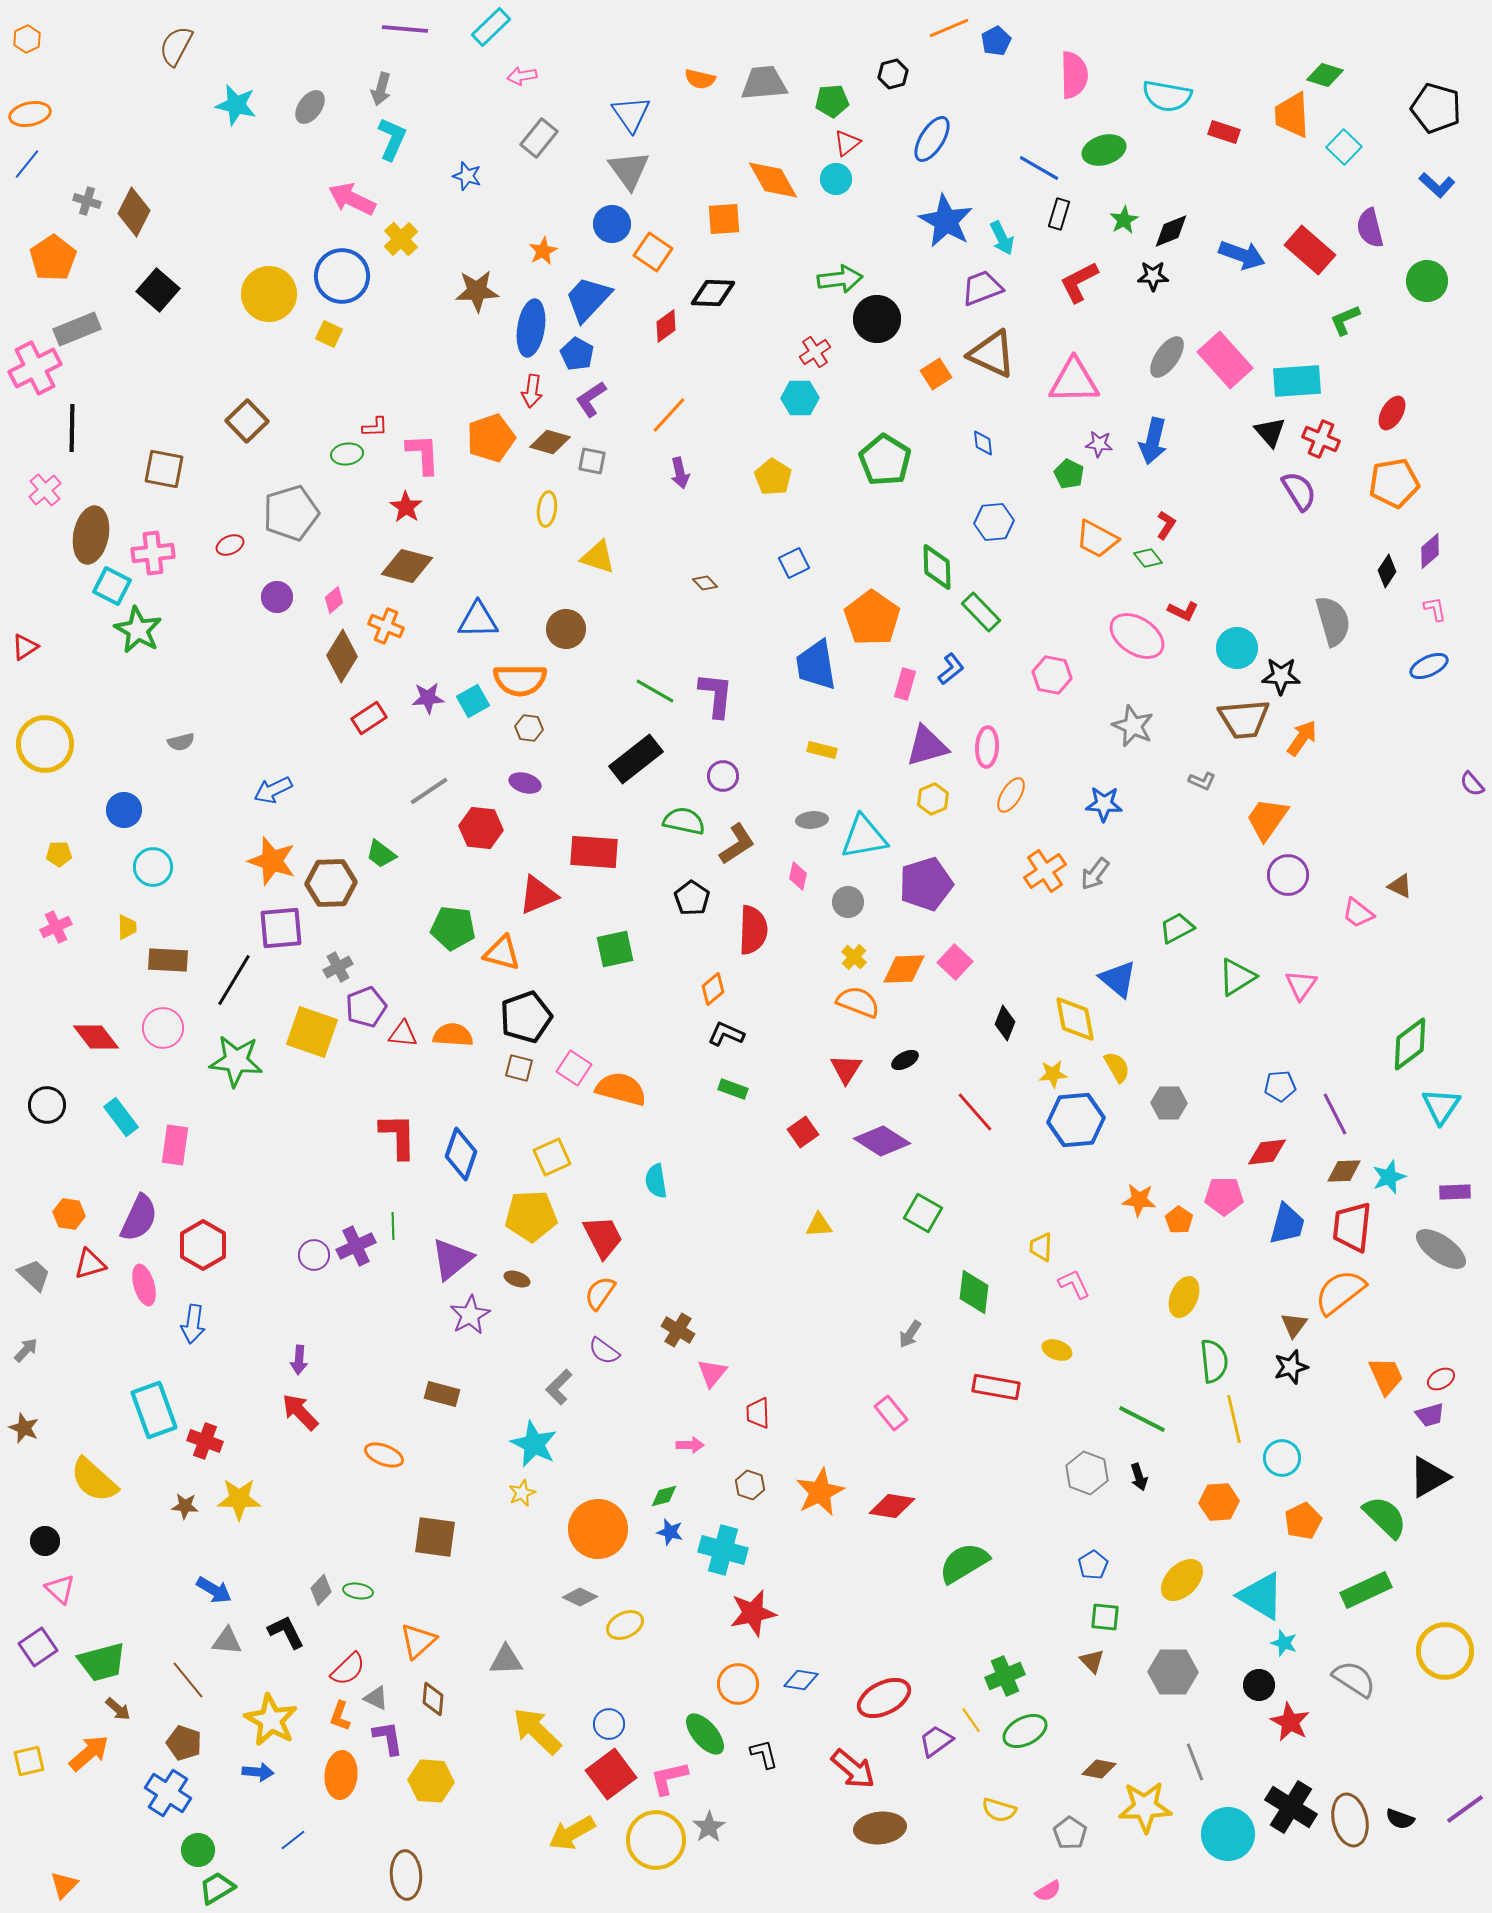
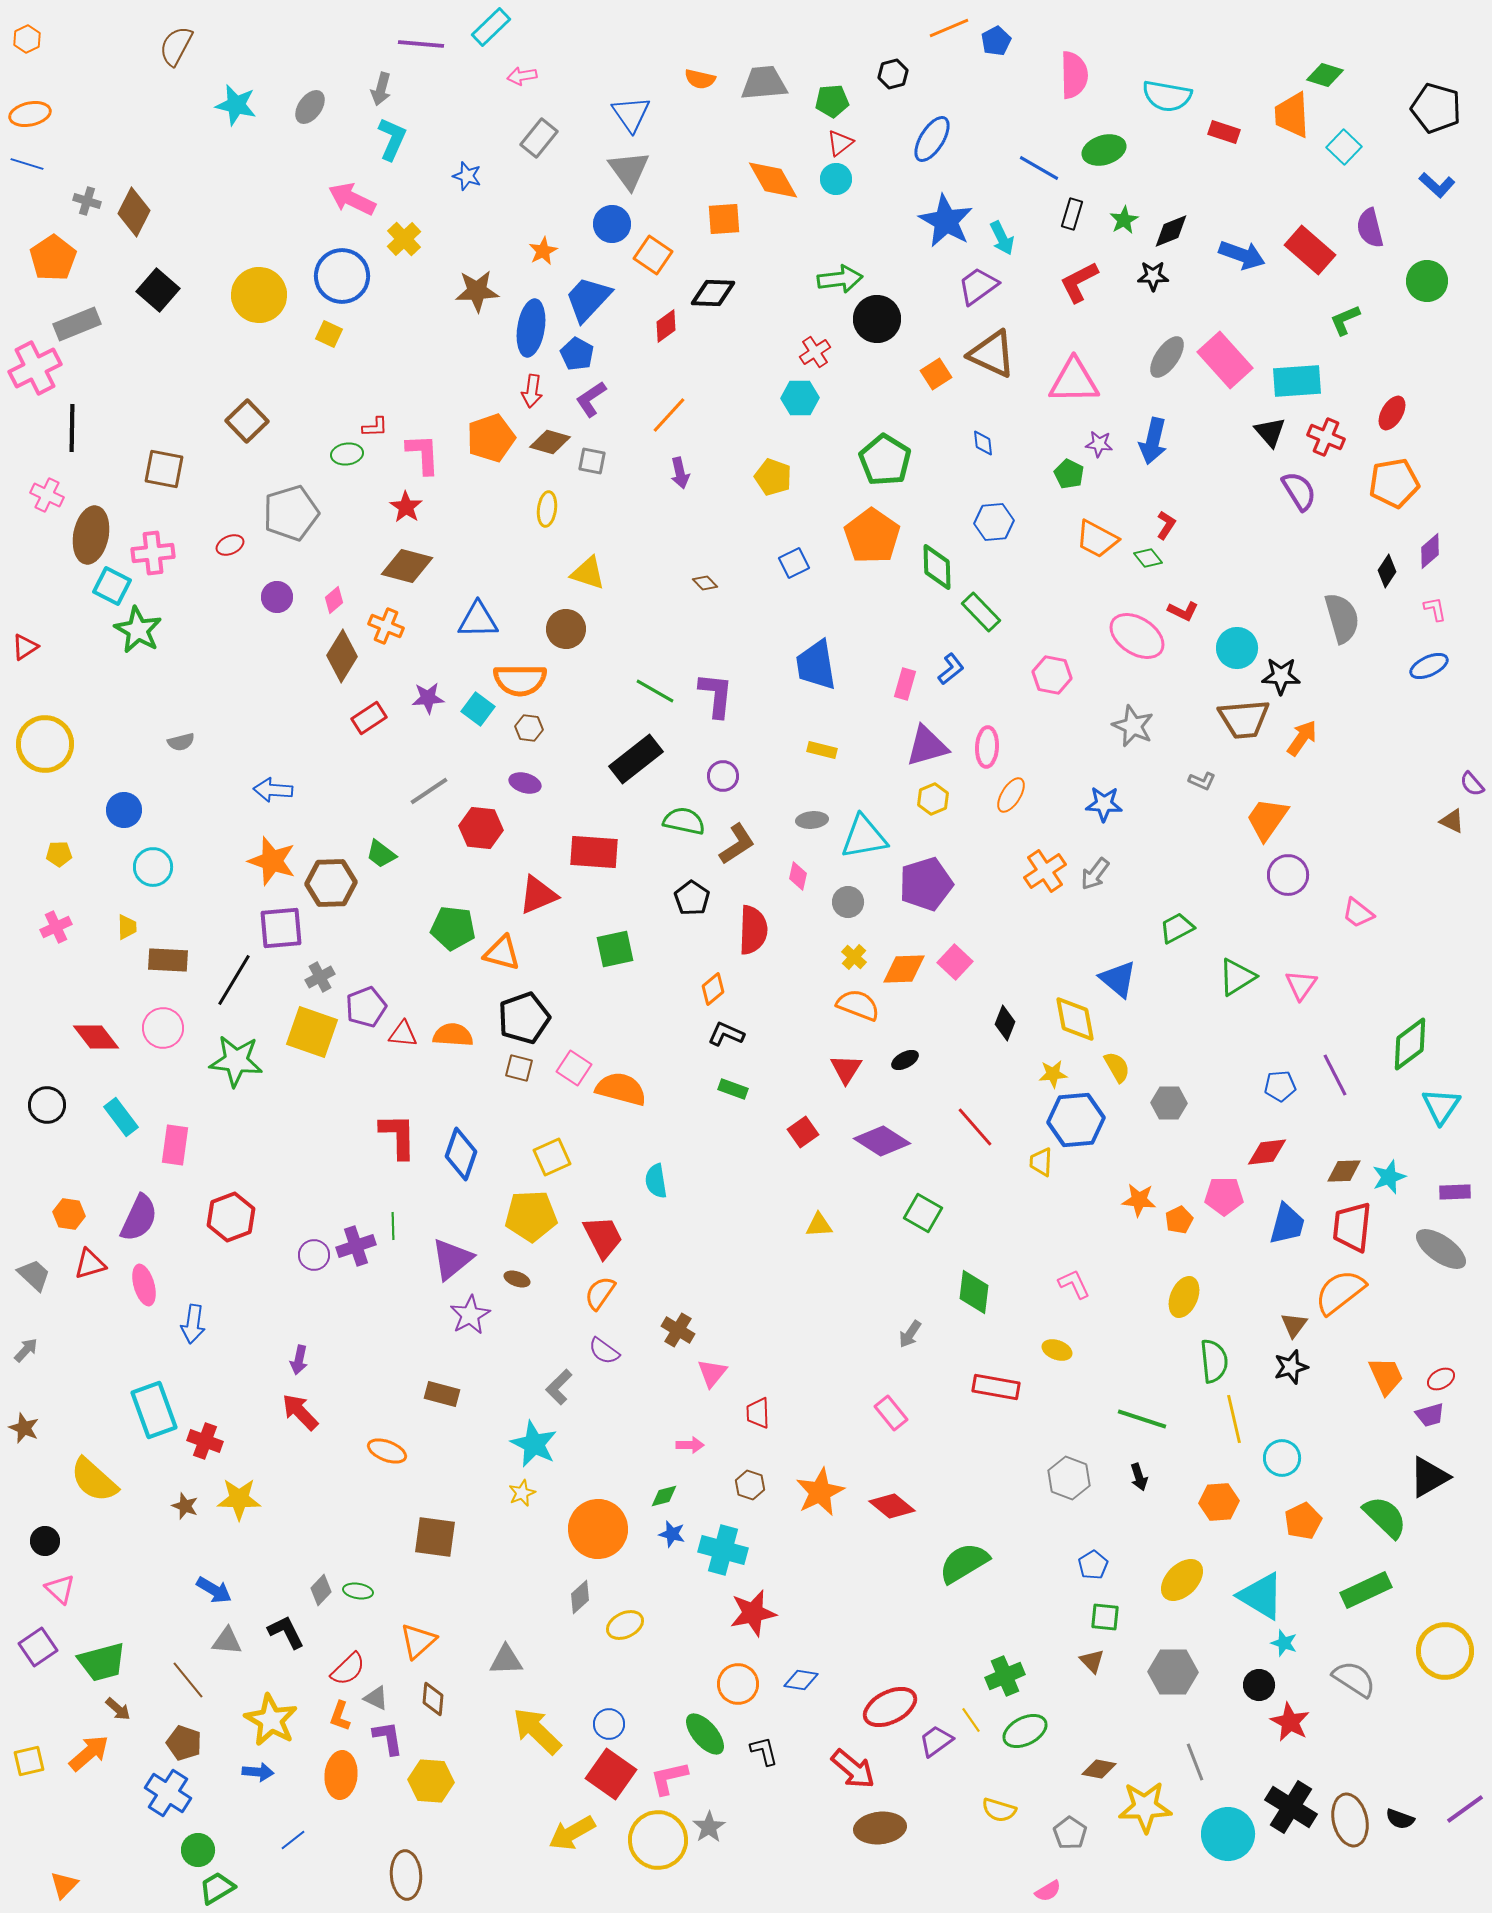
purple line at (405, 29): moved 16 px right, 15 px down
red triangle at (847, 143): moved 7 px left
blue line at (27, 164): rotated 68 degrees clockwise
black rectangle at (1059, 214): moved 13 px right
yellow cross at (401, 239): moved 3 px right
orange square at (653, 252): moved 3 px down
purple trapezoid at (982, 288): moved 4 px left, 2 px up; rotated 15 degrees counterclockwise
yellow circle at (269, 294): moved 10 px left, 1 px down
gray rectangle at (77, 329): moved 5 px up
red cross at (1321, 439): moved 5 px right, 2 px up
yellow pentagon at (773, 477): rotated 12 degrees counterclockwise
pink cross at (45, 490): moved 2 px right, 5 px down; rotated 24 degrees counterclockwise
yellow triangle at (598, 557): moved 10 px left, 16 px down
orange pentagon at (872, 618): moved 82 px up
gray semicircle at (1333, 621): moved 9 px right, 3 px up
cyan square at (473, 701): moved 5 px right, 8 px down; rotated 24 degrees counterclockwise
blue arrow at (273, 790): rotated 30 degrees clockwise
brown triangle at (1400, 886): moved 52 px right, 65 px up
gray cross at (338, 967): moved 18 px left, 10 px down
orange semicircle at (858, 1002): moved 3 px down
black pentagon at (526, 1017): moved 2 px left, 1 px down
red line at (975, 1112): moved 15 px down
purple line at (1335, 1114): moved 39 px up
orange pentagon at (1179, 1220): rotated 12 degrees clockwise
red hexagon at (203, 1245): moved 28 px right, 28 px up; rotated 9 degrees clockwise
purple cross at (356, 1246): rotated 6 degrees clockwise
yellow trapezoid at (1041, 1247): moved 85 px up
purple arrow at (299, 1360): rotated 8 degrees clockwise
green line at (1142, 1419): rotated 9 degrees counterclockwise
orange ellipse at (384, 1455): moved 3 px right, 4 px up
gray hexagon at (1087, 1473): moved 18 px left, 5 px down
brown star at (185, 1506): rotated 16 degrees clockwise
red diamond at (892, 1506): rotated 30 degrees clockwise
blue star at (670, 1532): moved 2 px right, 2 px down
gray diamond at (580, 1597): rotated 68 degrees counterclockwise
red ellipse at (884, 1698): moved 6 px right, 9 px down
black L-shape at (764, 1754): moved 3 px up
red square at (611, 1774): rotated 18 degrees counterclockwise
yellow circle at (656, 1840): moved 2 px right
